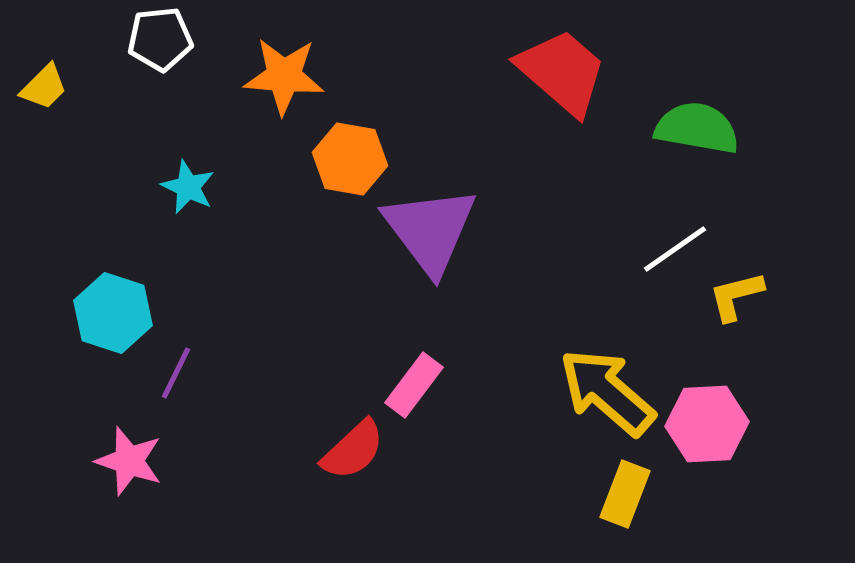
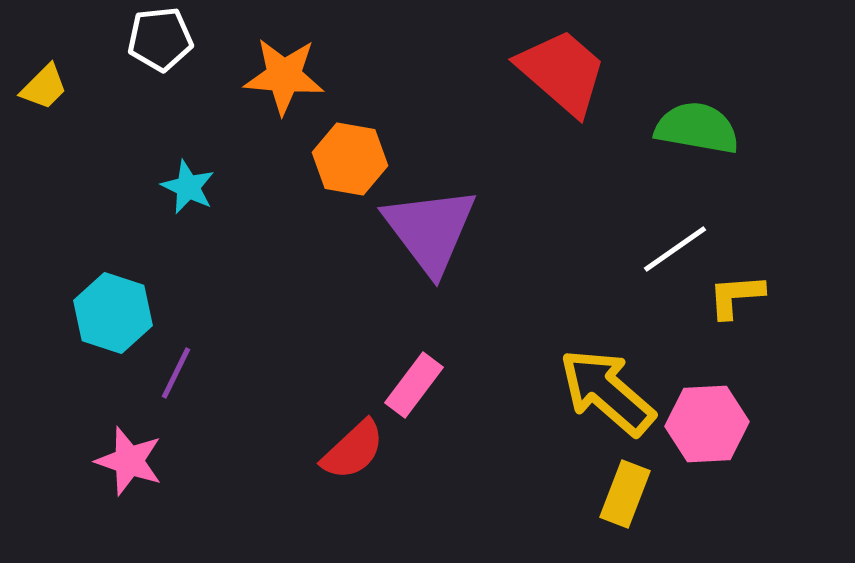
yellow L-shape: rotated 10 degrees clockwise
